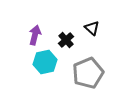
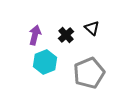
black cross: moved 5 px up
cyan hexagon: rotated 10 degrees counterclockwise
gray pentagon: moved 1 px right
